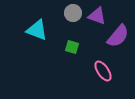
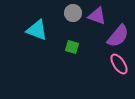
pink ellipse: moved 16 px right, 7 px up
